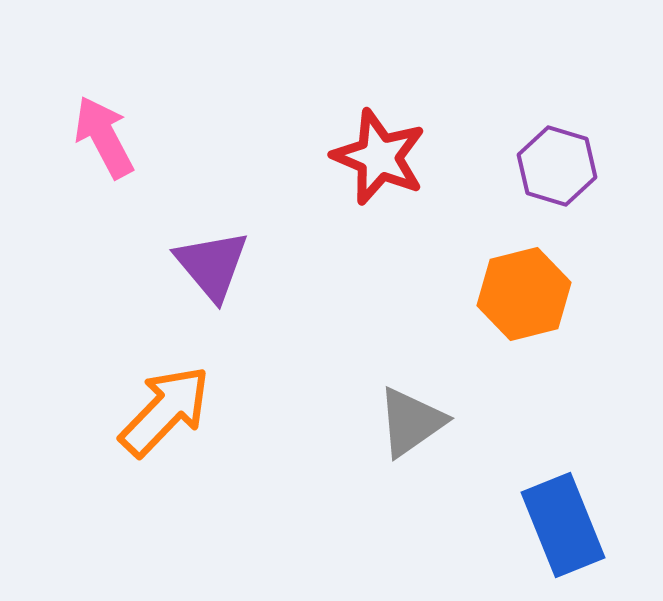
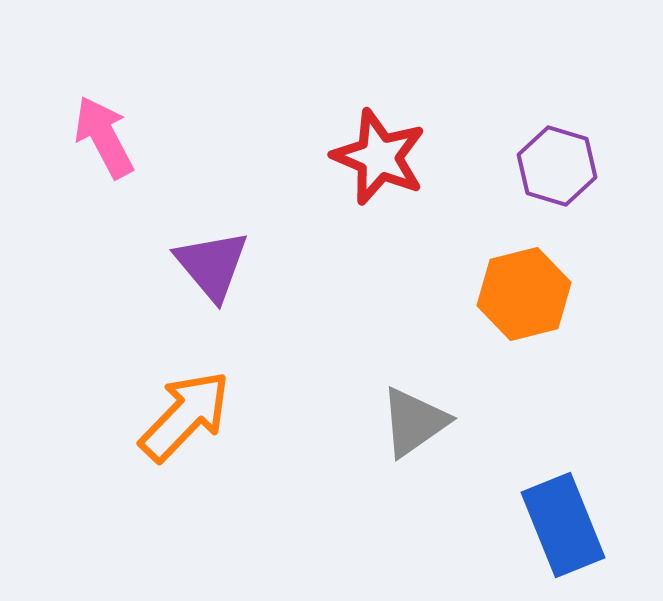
orange arrow: moved 20 px right, 5 px down
gray triangle: moved 3 px right
